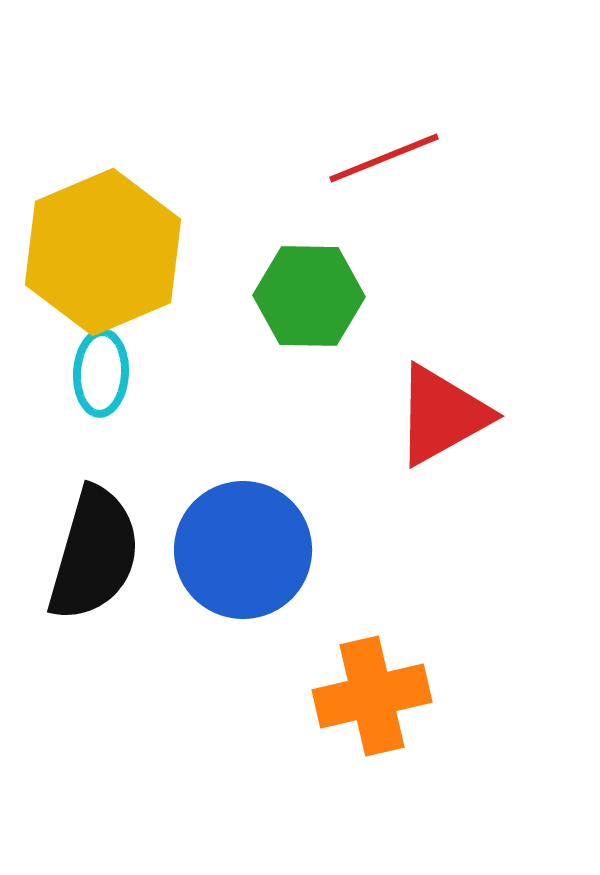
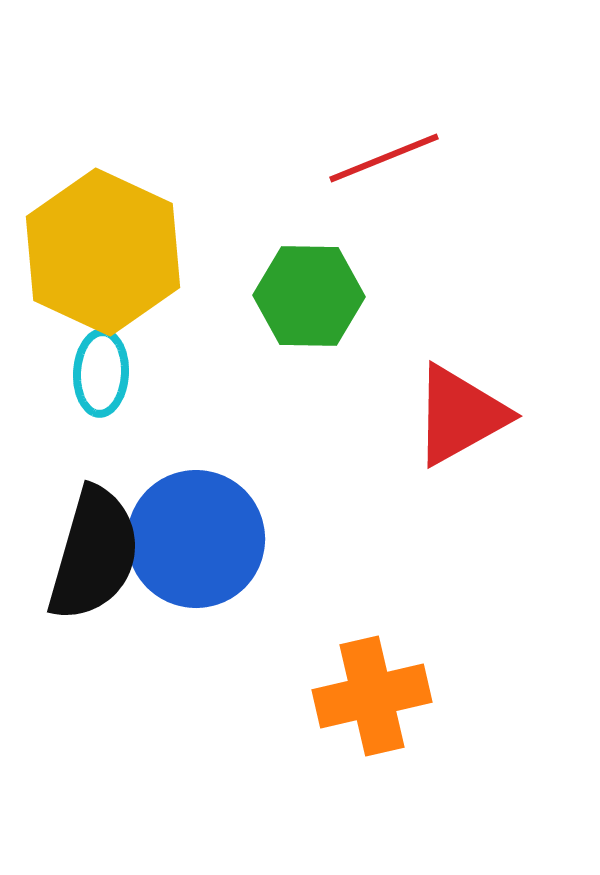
yellow hexagon: rotated 12 degrees counterclockwise
red triangle: moved 18 px right
blue circle: moved 47 px left, 11 px up
